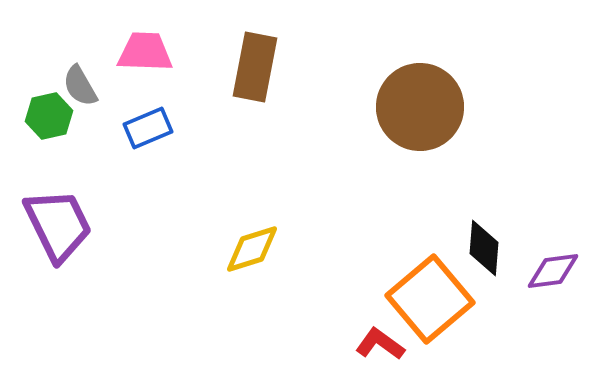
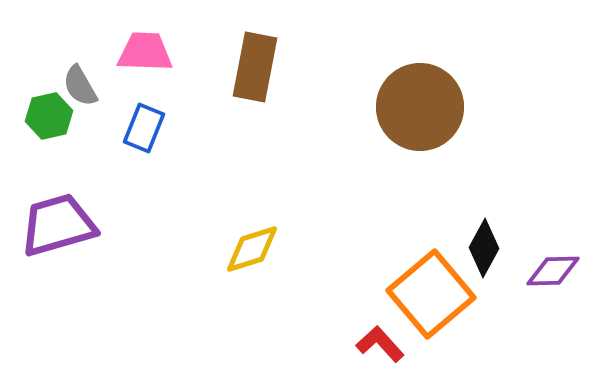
blue rectangle: moved 4 px left; rotated 45 degrees counterclockwise
purple trapezoid: rotated 80 degrees counterclockwise
black diamond: rotated 24 degrees clockwise
purple diamond: rotated 6 degrees clockwise
orange square: moved 1 px right, 5 px up
red L-shape: rotated 12 degrees clockwise
